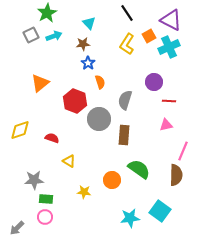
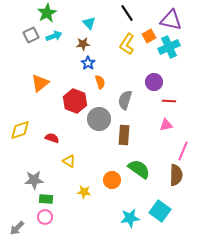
purple triangle: rotated 15 degrees counterclockwise
